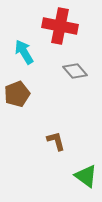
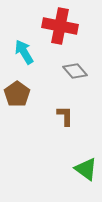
brown pentagon: rotated 15 degrees counterclockwise
brown L-shape: moved 9 px right, 25 px up; rotated 15 degrees clockwise
green triangle: moved 7 px up
